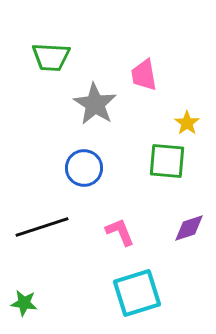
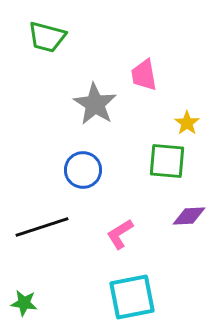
green trapezoid: moved 4 px left, 20 px up; rotated 12 degrees clockwise
blue circle: moved 1 px left, 2 px down
purple diamond: moved 12 px up; rotated 16 degrees clockwise
pink L-shape: moved 2 px down; rotated 100 degrees counterclockwise
cyan square: moved 5 px left, 4 px down; rotated 6 degrees clockwise
